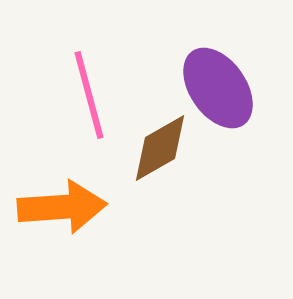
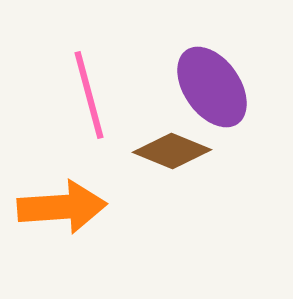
purple ellipse: moved 6 px left, 1 px up
brown diamond: moved 12 px right, 3 px down; rotated 52 degrees clockwise
